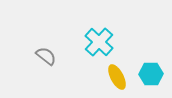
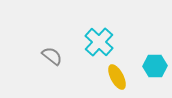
gray semicircle: moved 6 px right
cyan hexagon: moved 4 px right, 8 px up
